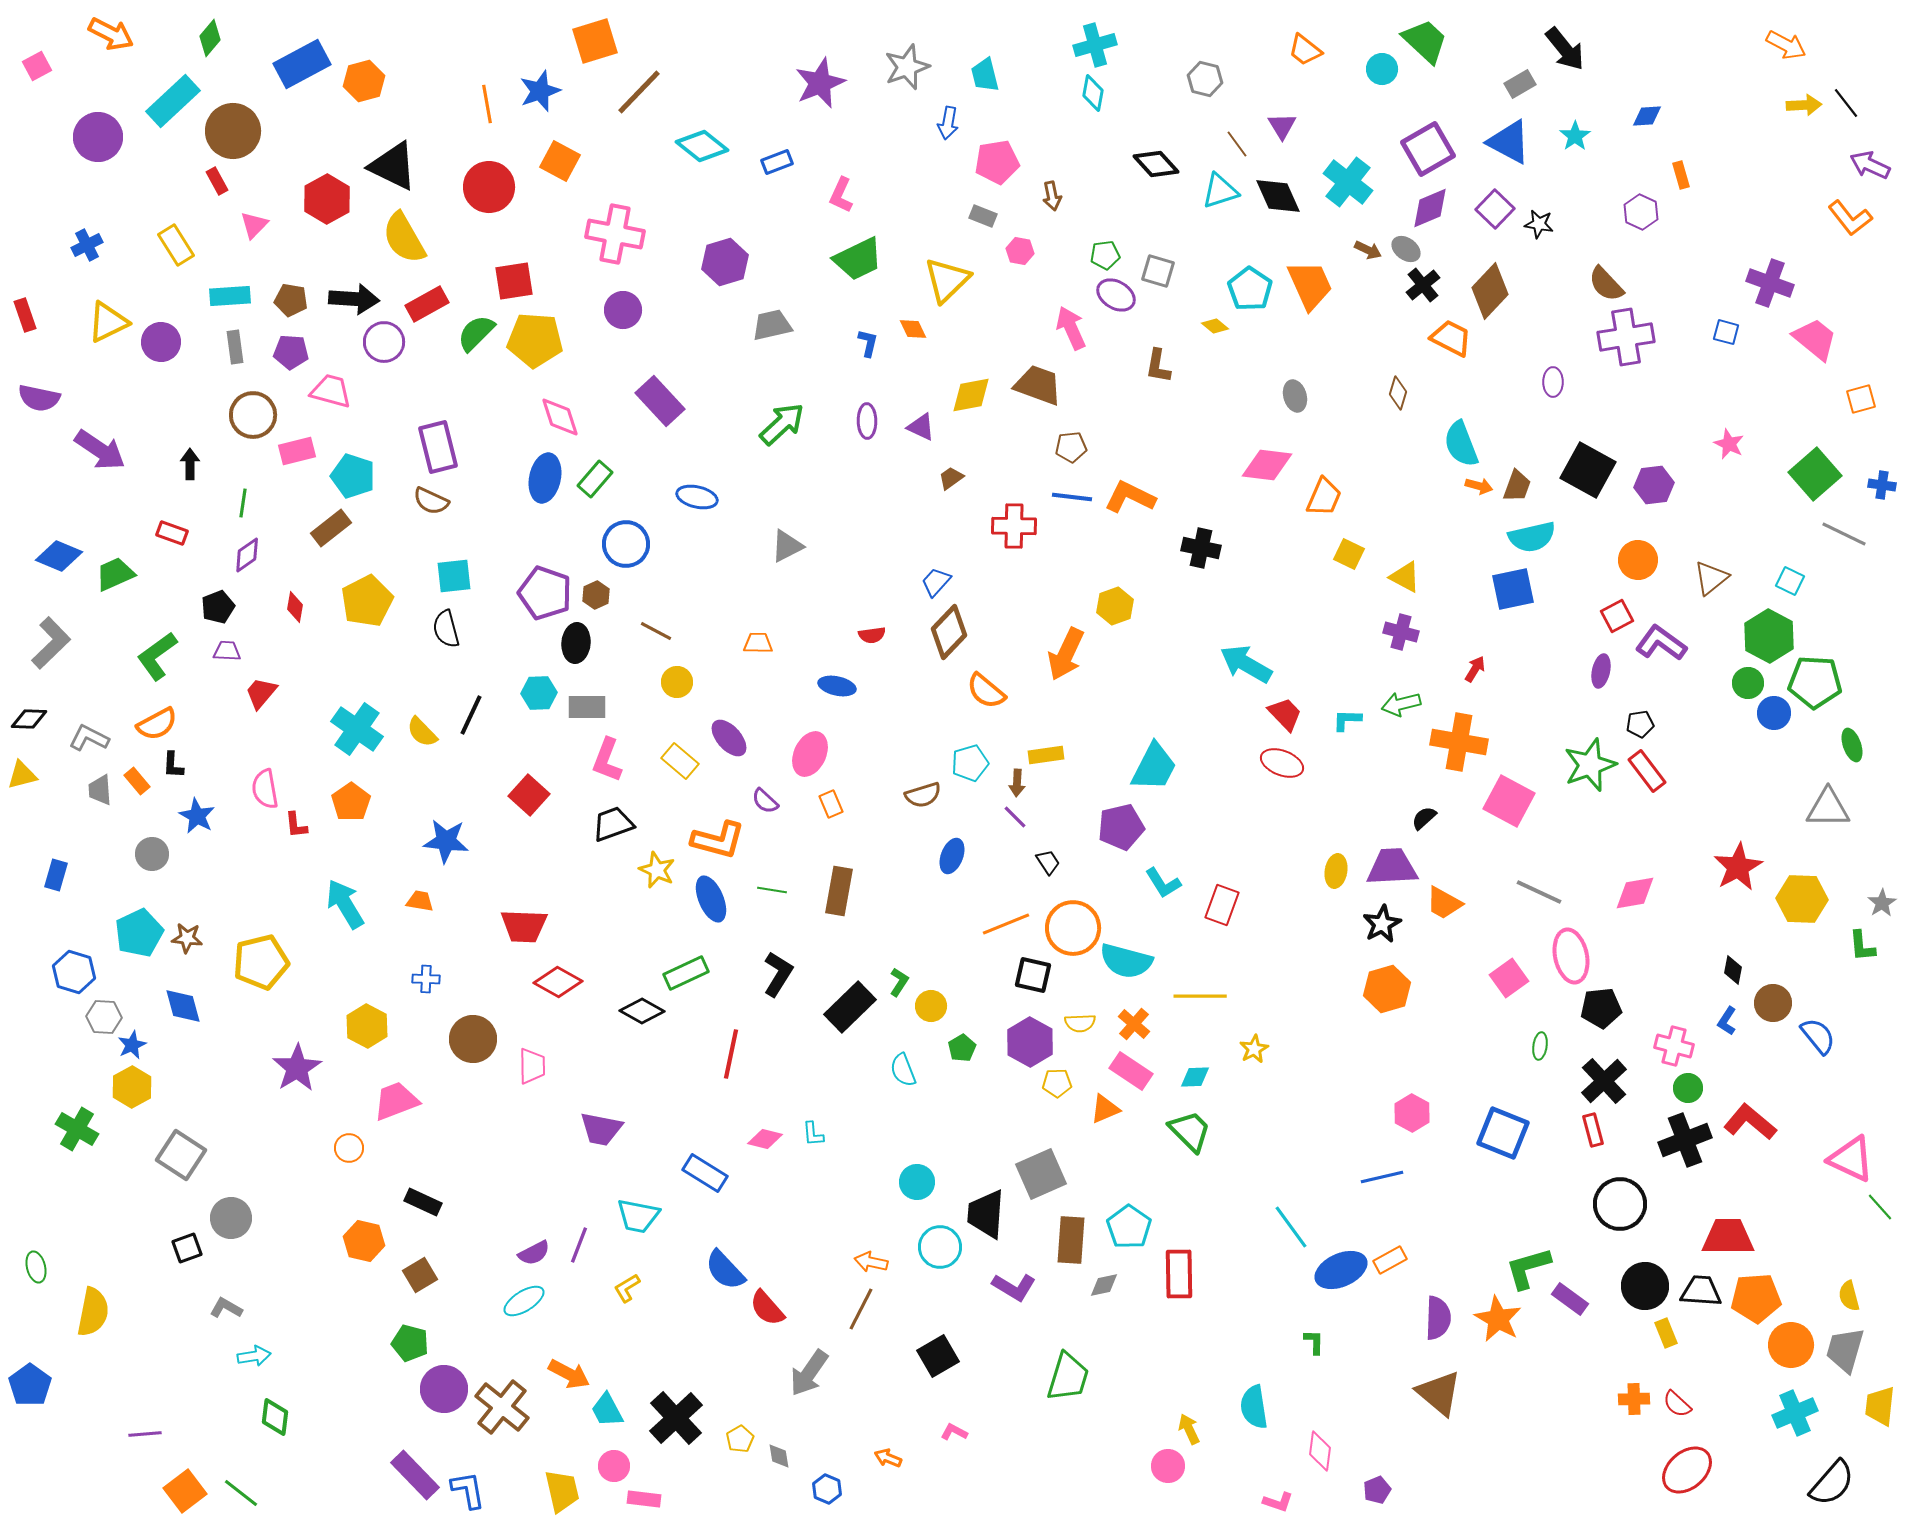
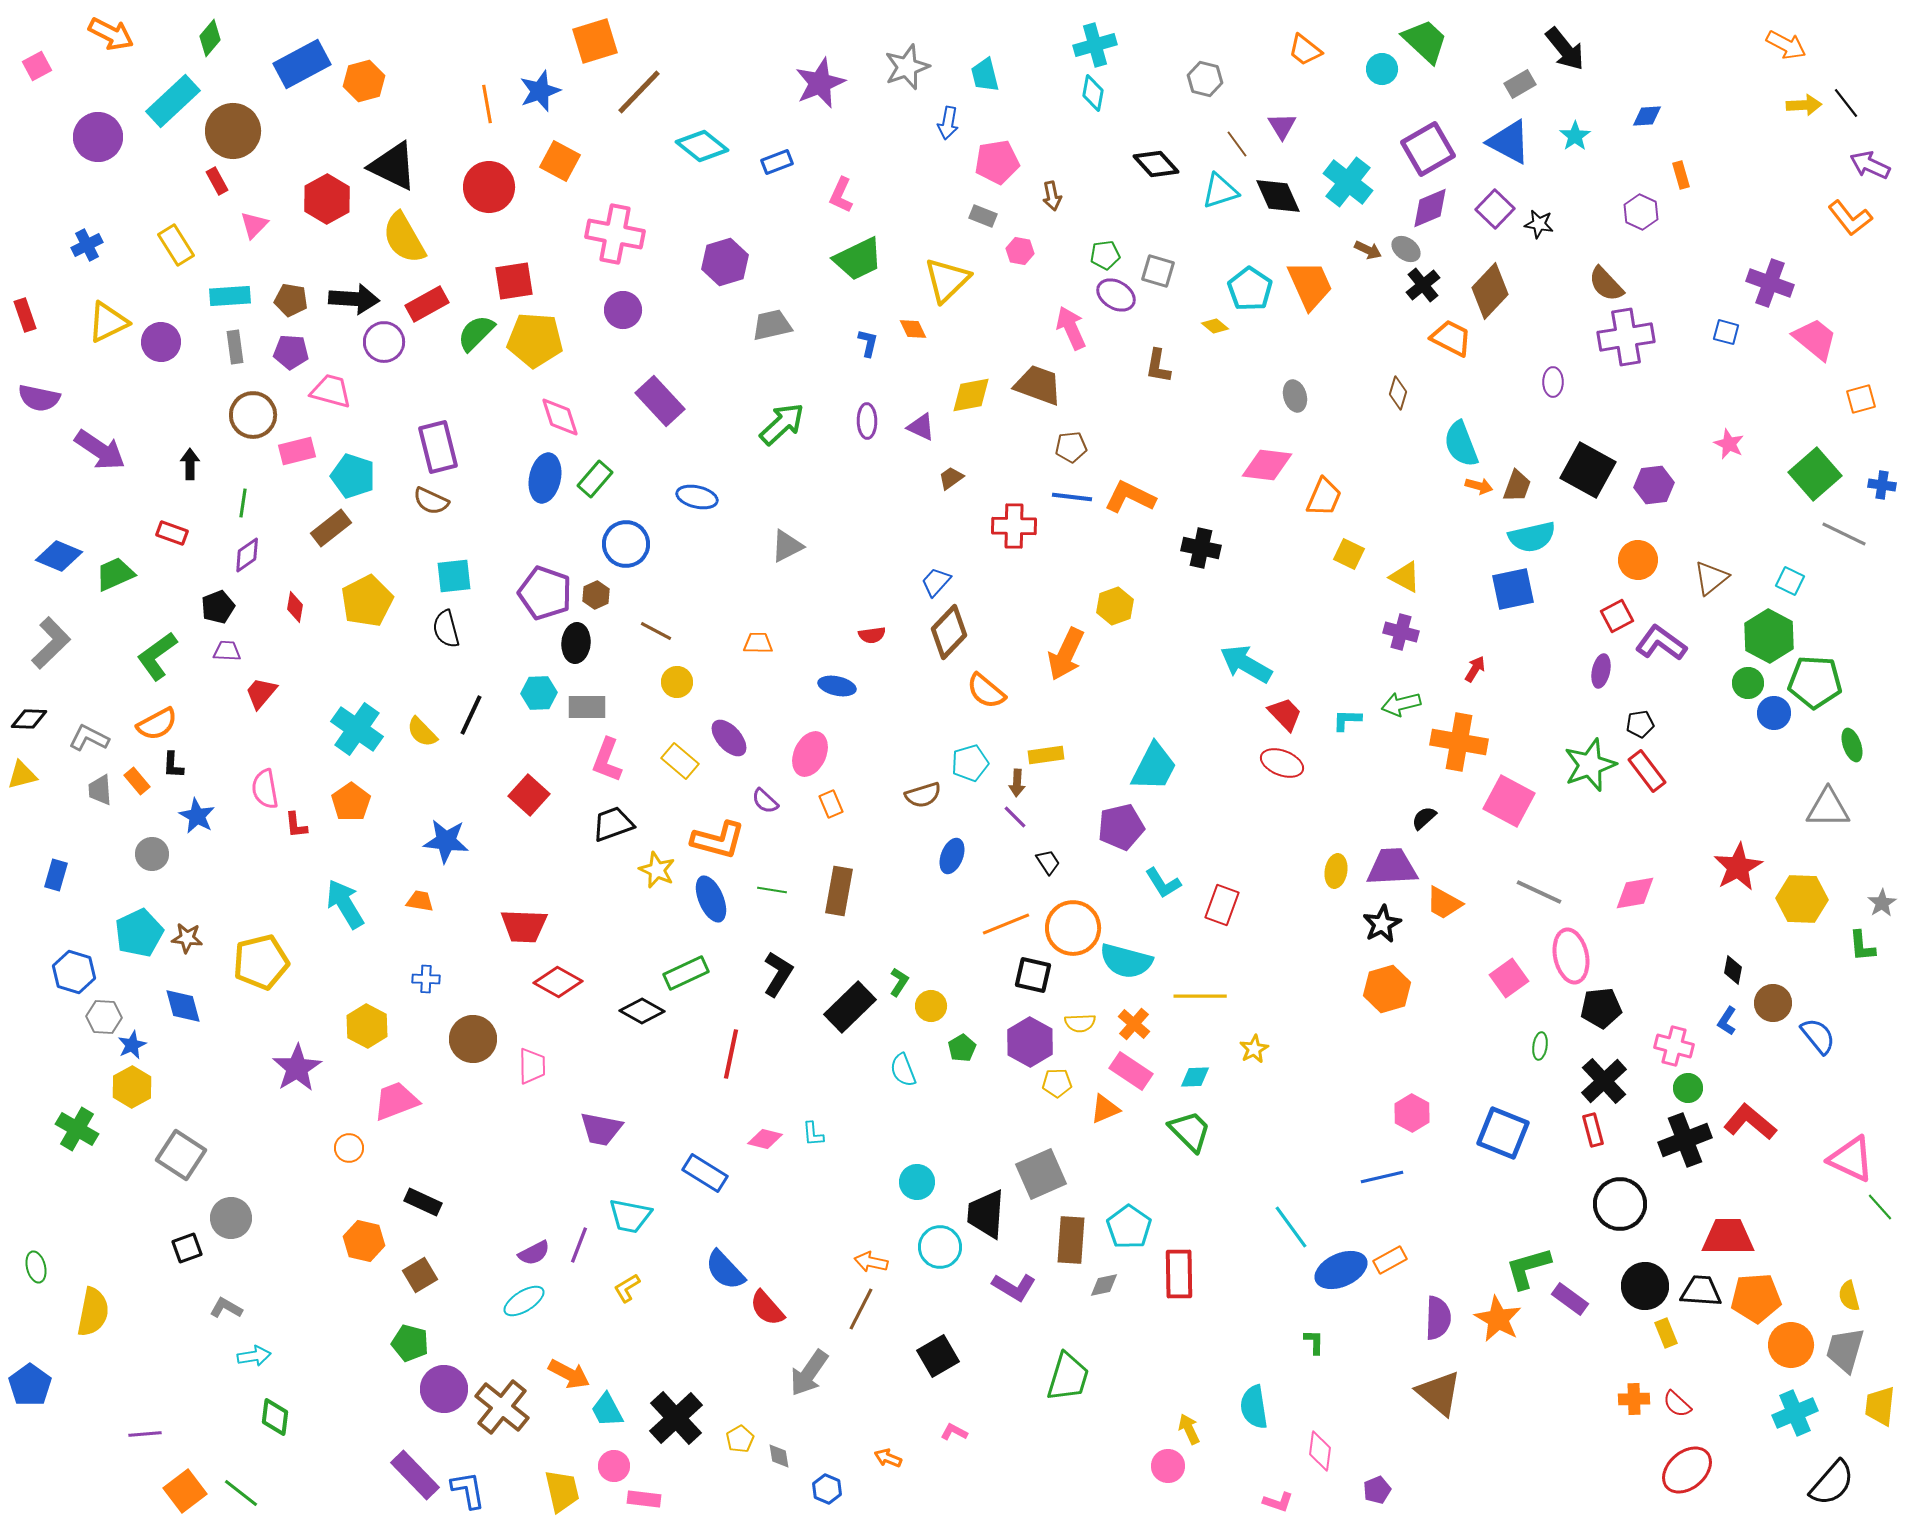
cyan trapezoid at (638, 1216): moved 8 px left
